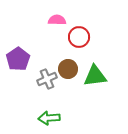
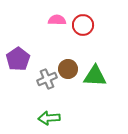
red circle: moved 4 px right, 12 px up
green triangle: rotated 10 degrees clockwise
